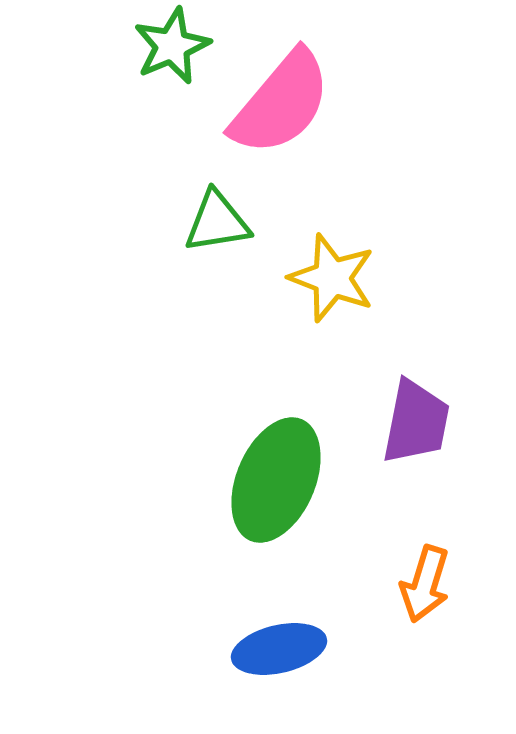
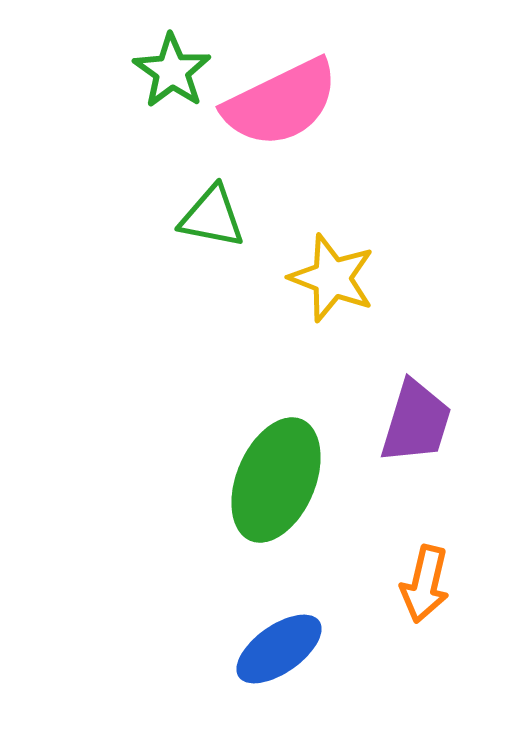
green star: moved 25 px down; rotated 14 degrees counterclockwise
pink semicircle: rotated 24 degrees clockwise
green triangle: moved 5 px left, 5 px up; rotated 20 degrees clockwise
purple trapezoid: rotated 6 degrees clockwise
orange arrow: rotated 4 degrees counterclockwise
blue ellipse: rotated 22 degrees counterclockwise
